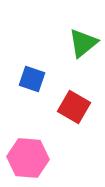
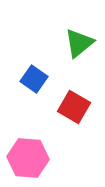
green triangle: moved 4 px left
blue square: moved 2 px right; rotated 16 degrees clockwise
